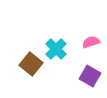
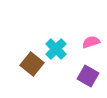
brown square: moved 1 px right
purple square: moved 2 px left
